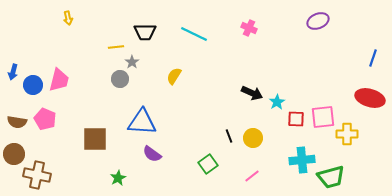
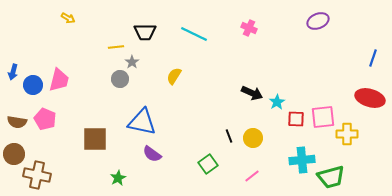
yellow arrow: rotated 48 degrees counterclockwise
blue triangle: rotated 8 degrees clockwise
